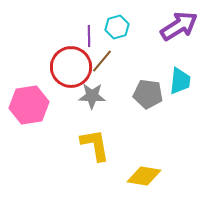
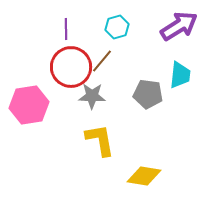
purple line: moved 23 px left, 7 px up
cyan trapezoid: moved 6 px up
yellow L-shape: moved 5 px right, 5 px up
